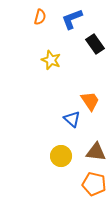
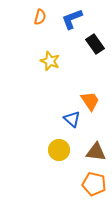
yellow star: moved 1 px left, 1 px down
yellow circle: moved 2 px left, 6 px up
